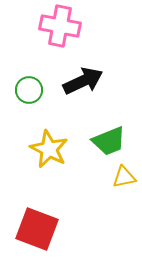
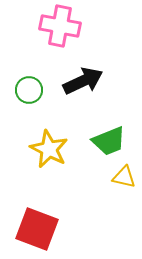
yellow triangle: rotated 25 degrees clockwise
